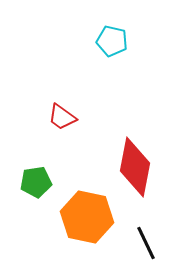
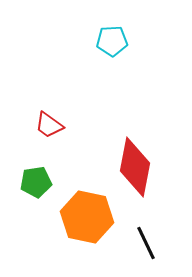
cyan pentagon: rotated 16 degrees counterclockwise
red trapezoid: moved 13 px left, 8 px down
